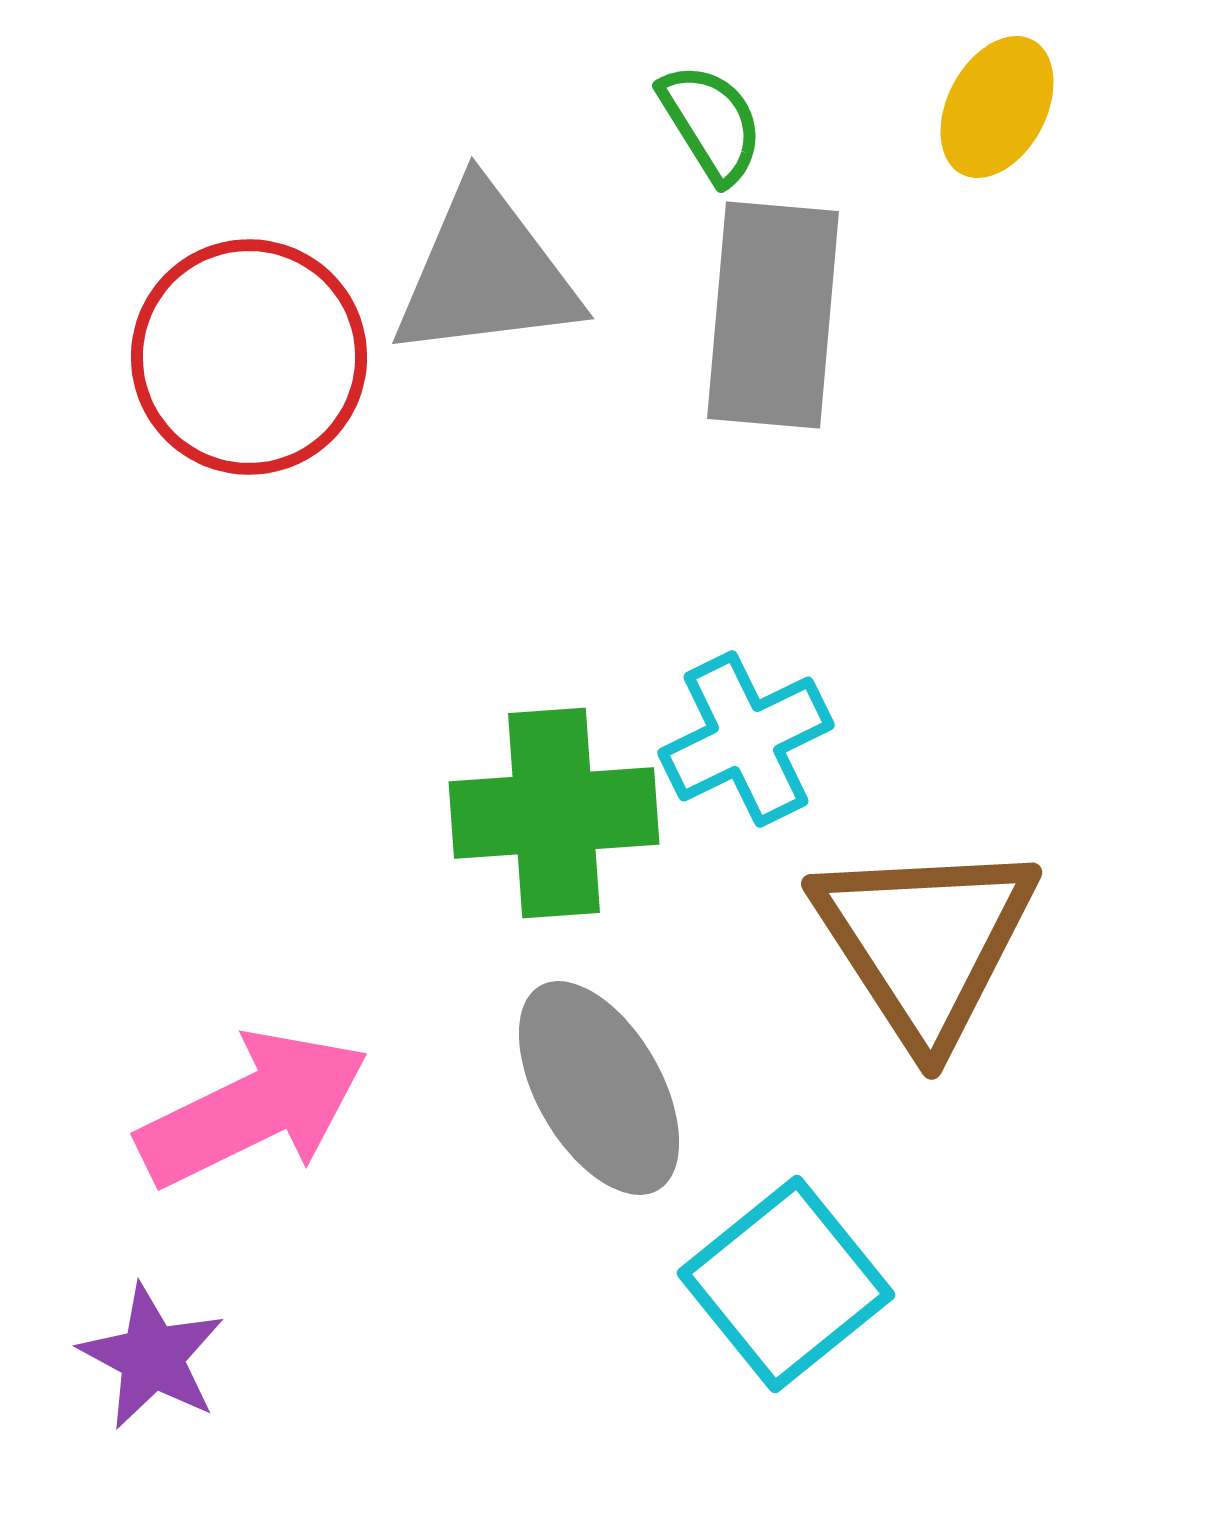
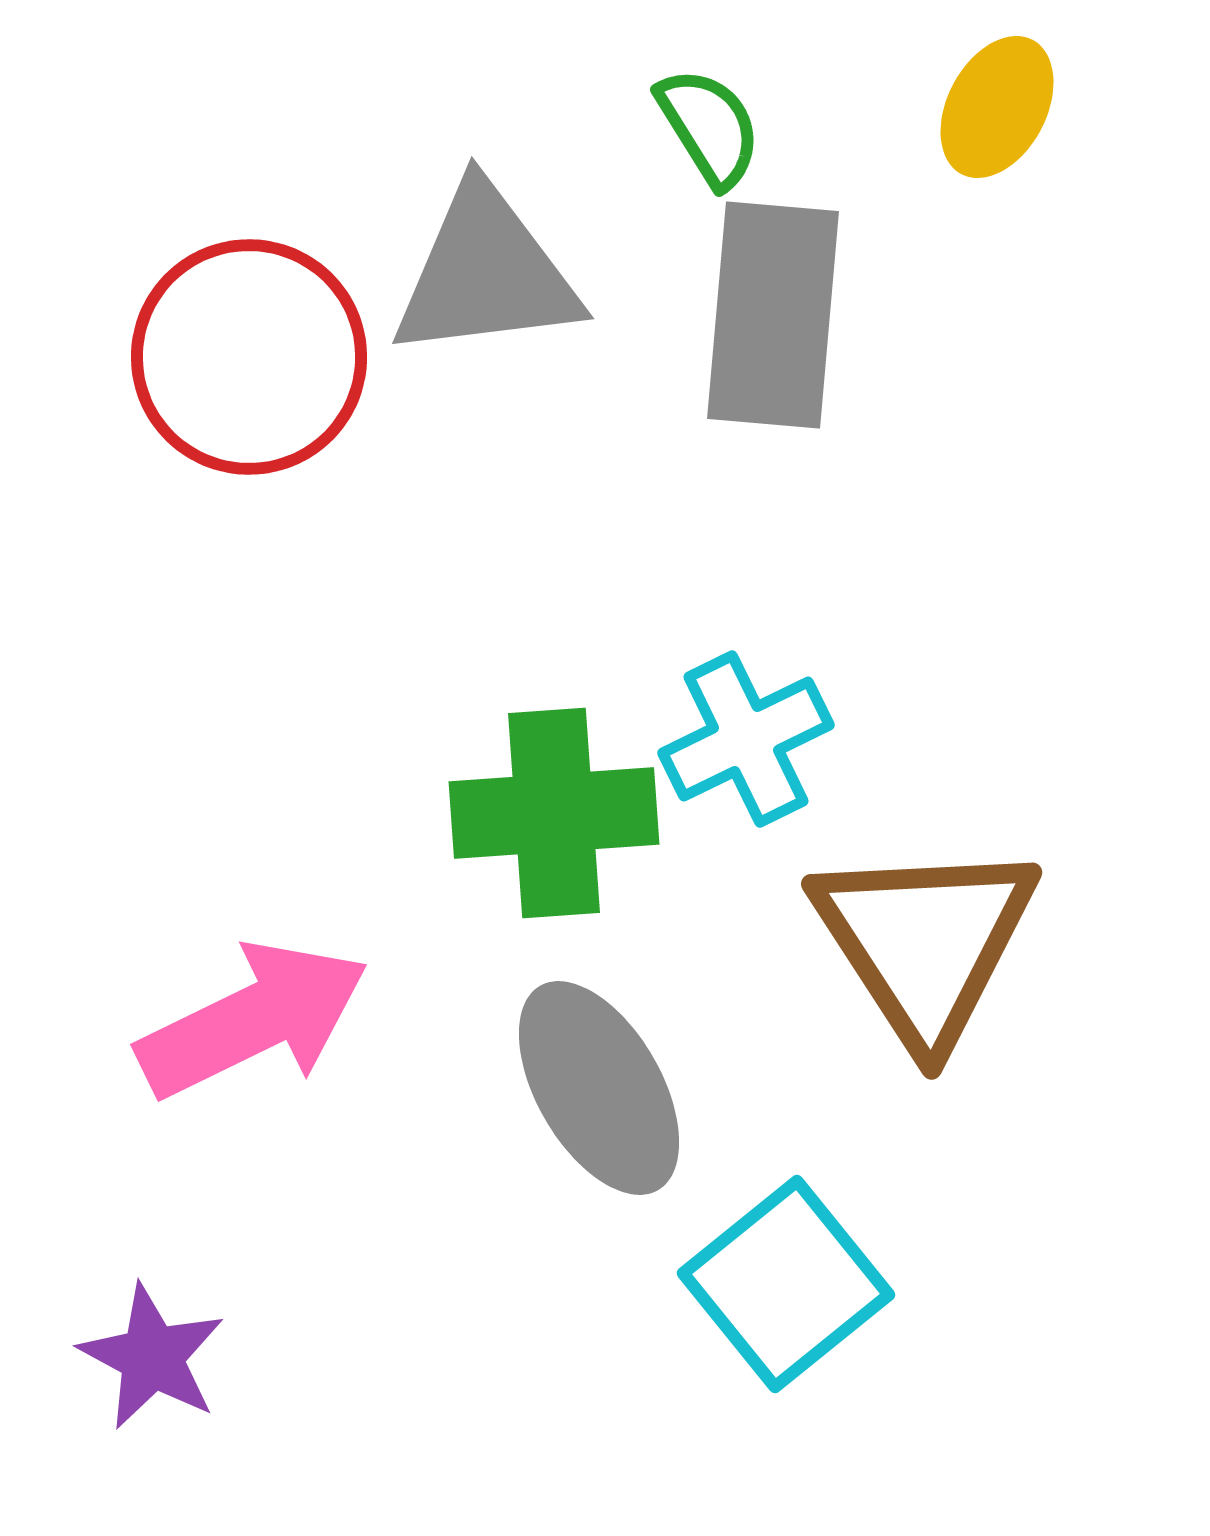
green semicircle: moved 2 px left, 4 px down
pink arrow: moved 89 px up
